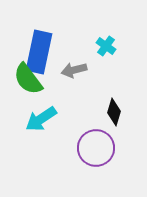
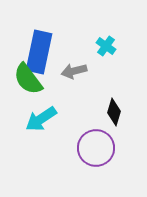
gray arrow: moved 1 px down
